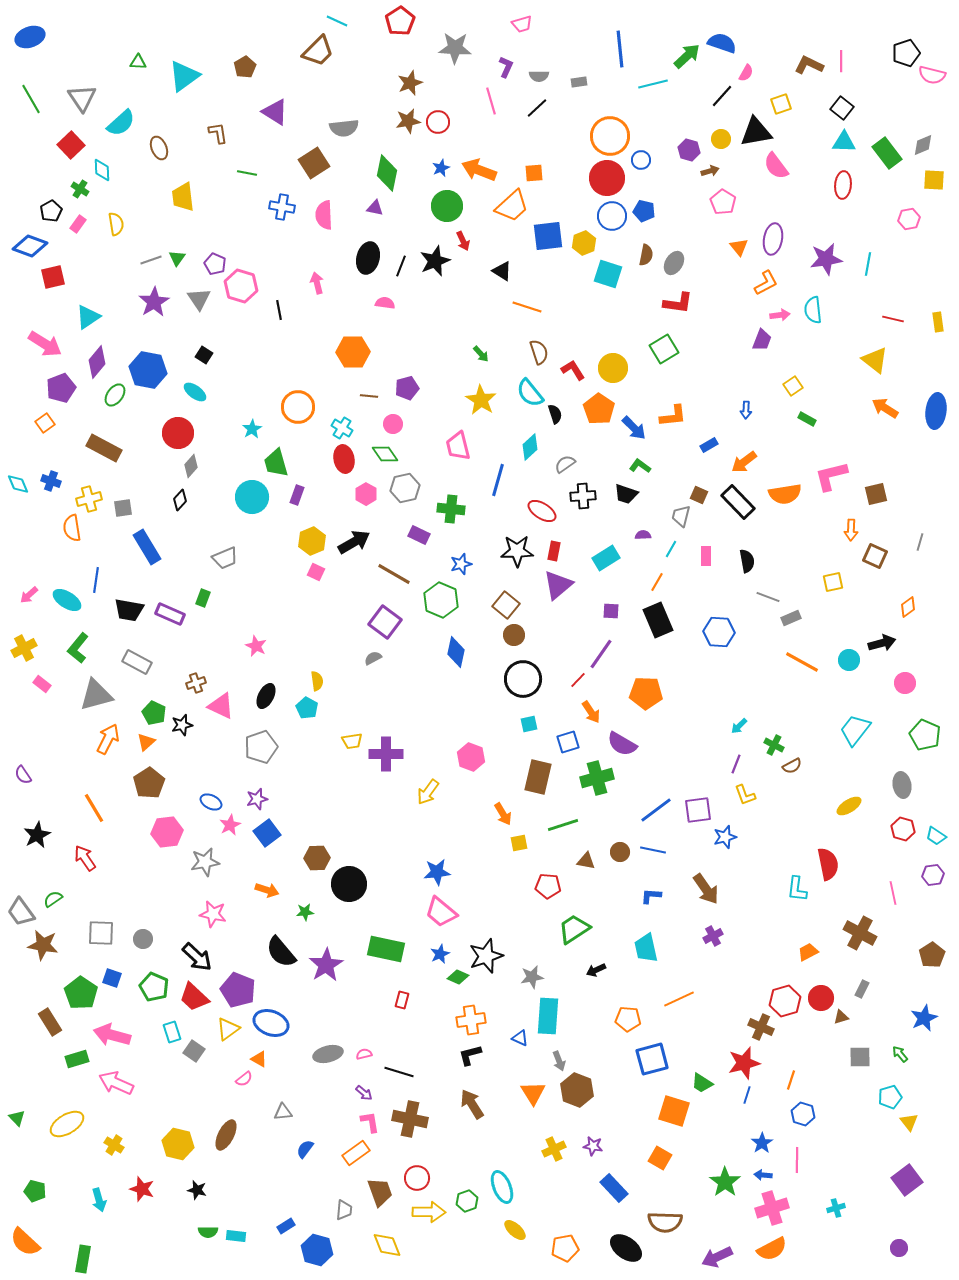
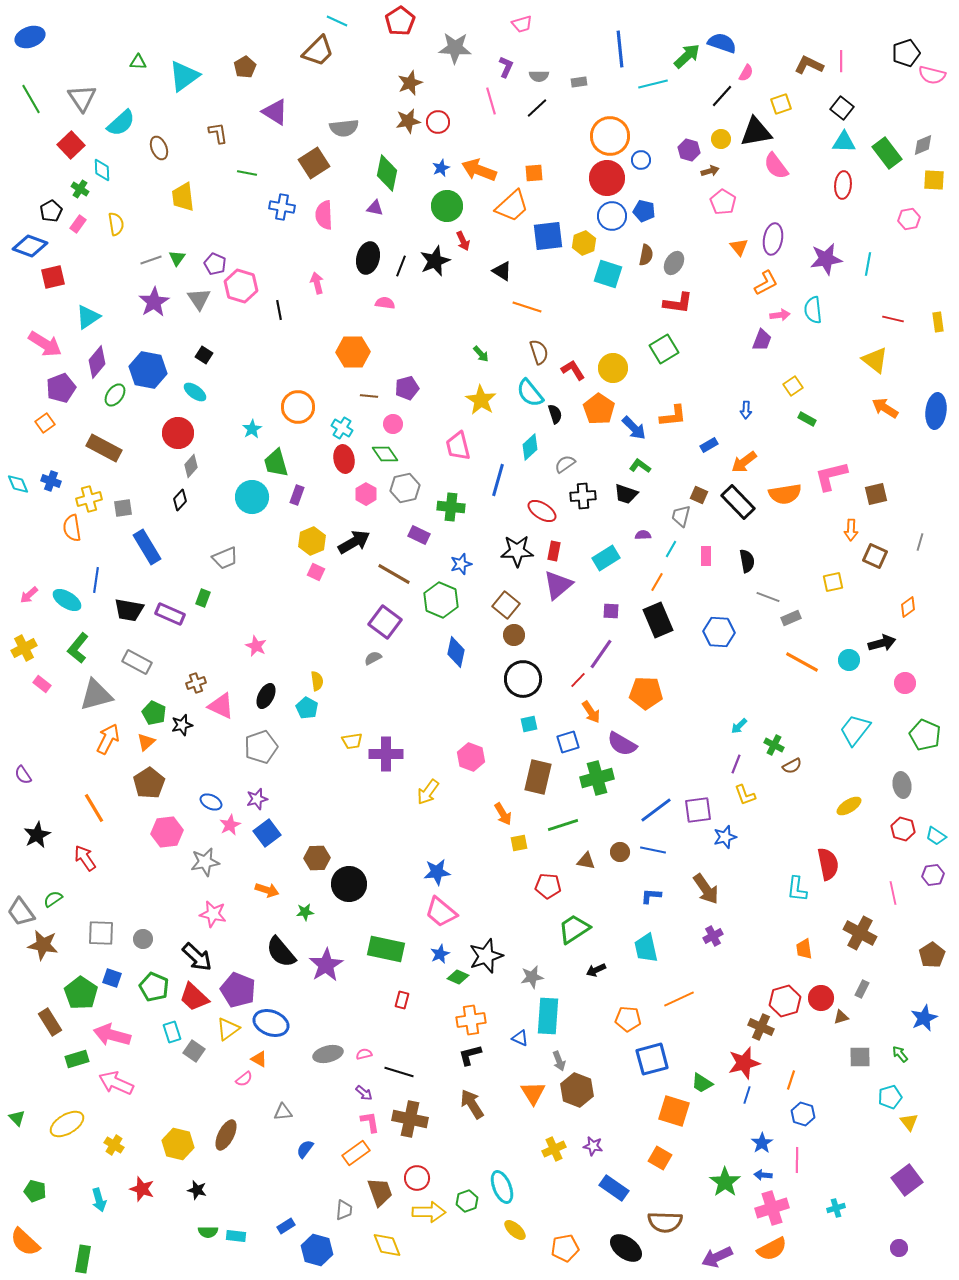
green cross at (451, 509): moved 2 px up
orange trapezoid at (808, 952): moved 4 px left, 3 px up; rotated 70 degrees counterclockwise
blue rectangle at (614, 1188): rotated 12 degrees counterclockwise
